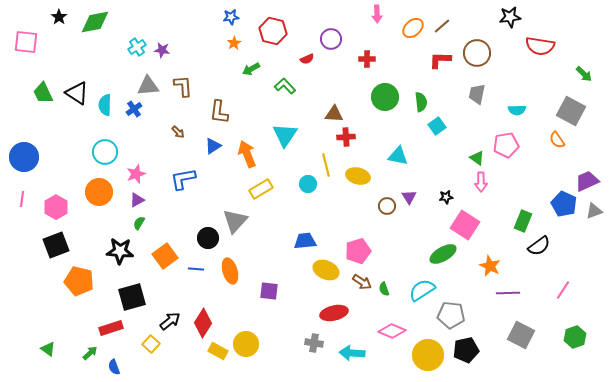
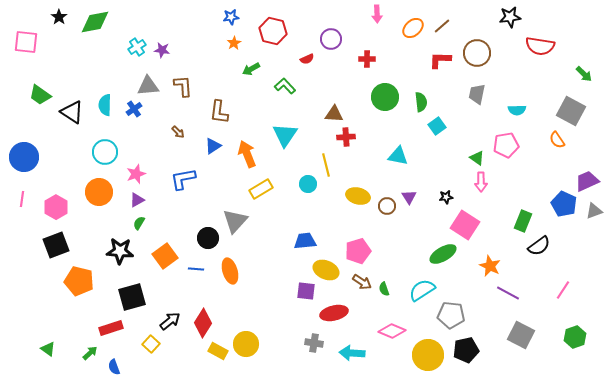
green trapezoid at (43, 93): moved 3 px left, 2 px down; rotated 30 degrees counterclockwise
black triangle at (77, 93): moved 5 px left, 19 px down
yellow ellipse at (358, 176): moved 20 px down
purple square at (269, 291): moved 37 px right
purple line at (508, 293): rotated 30 degrees clockwise
